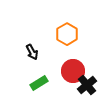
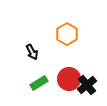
red circle: moved 4 px left, 8 px down
